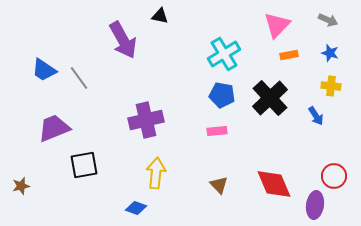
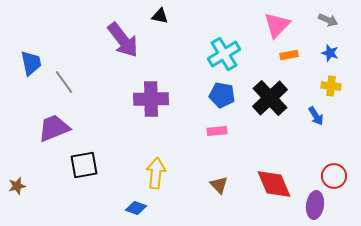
purple arrow: rotated 9 degrees counterclockwise
blue trapezoid: moved 13 px left, 7 px up; rotated 136 degrees counterclockwise
gray line: moved 15 px left, 4 px down
purple cross: moved 5 px right, 21 px up; rotated 12 degrees clockwise
brown star: moved 4 px left
